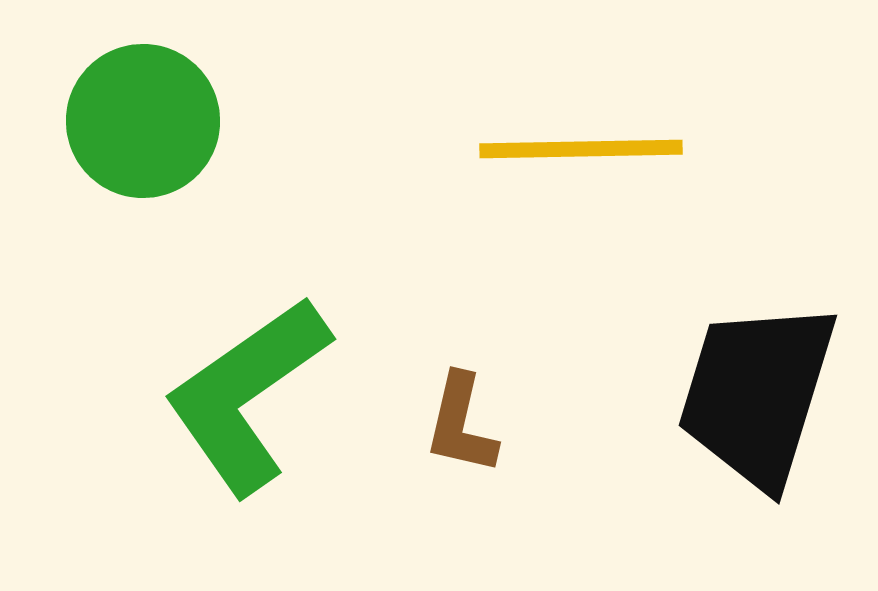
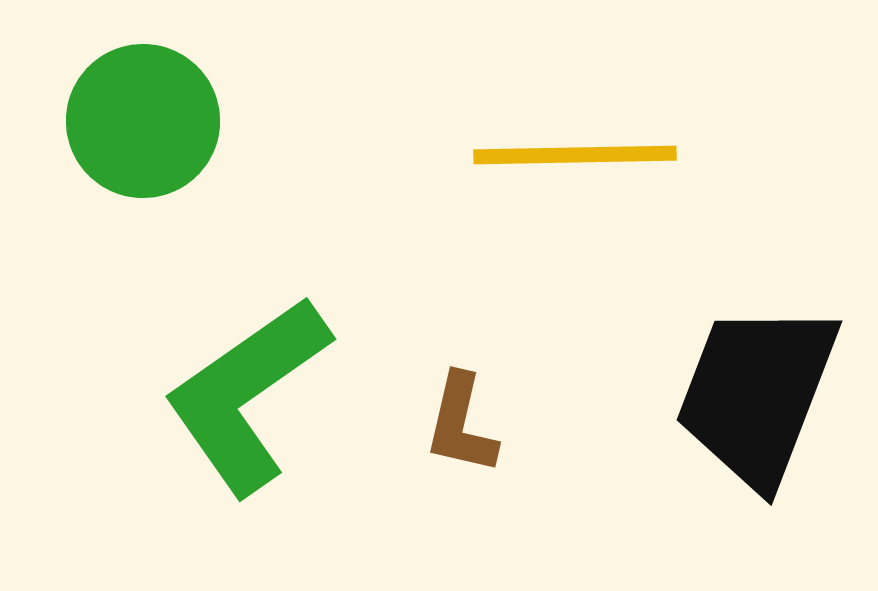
yellow line: moved 6 px left, 6 px down
black trapezoid: rotated 4 degrees clockwise
